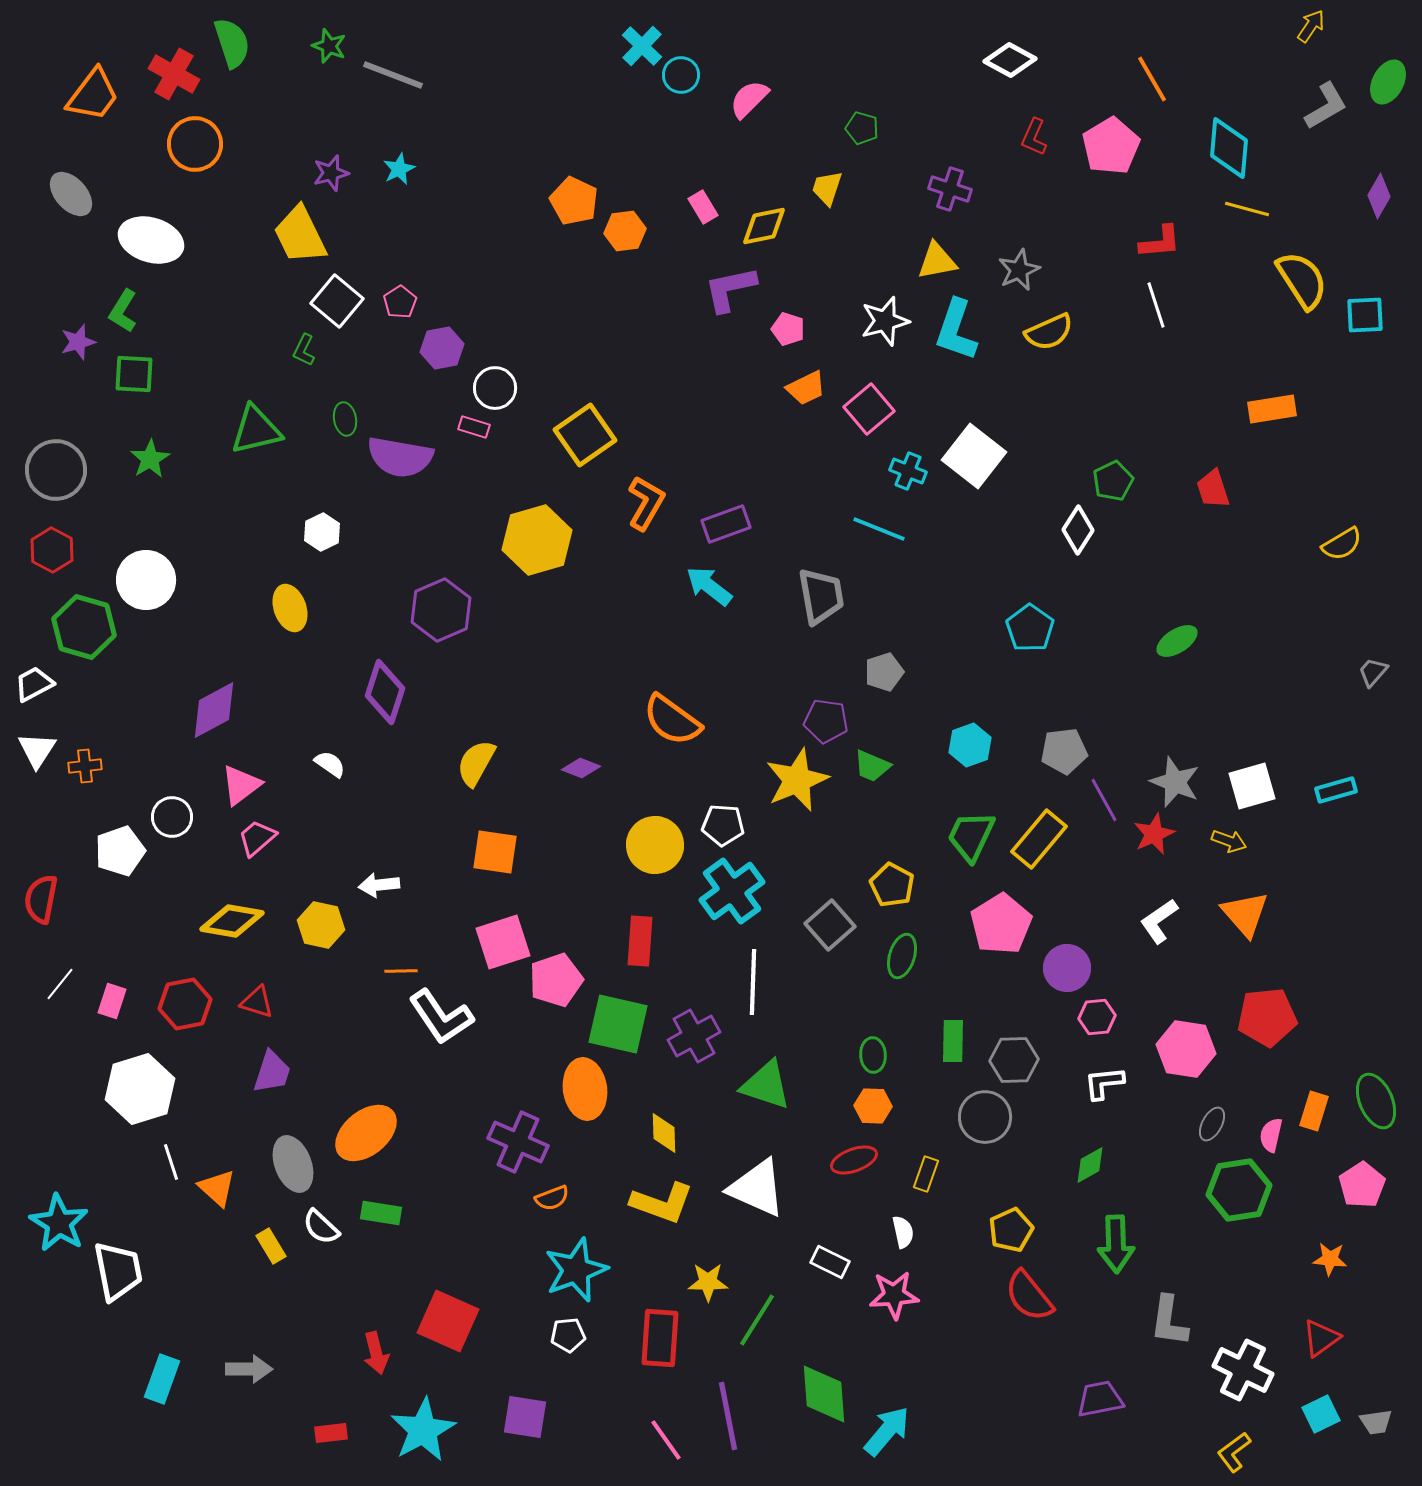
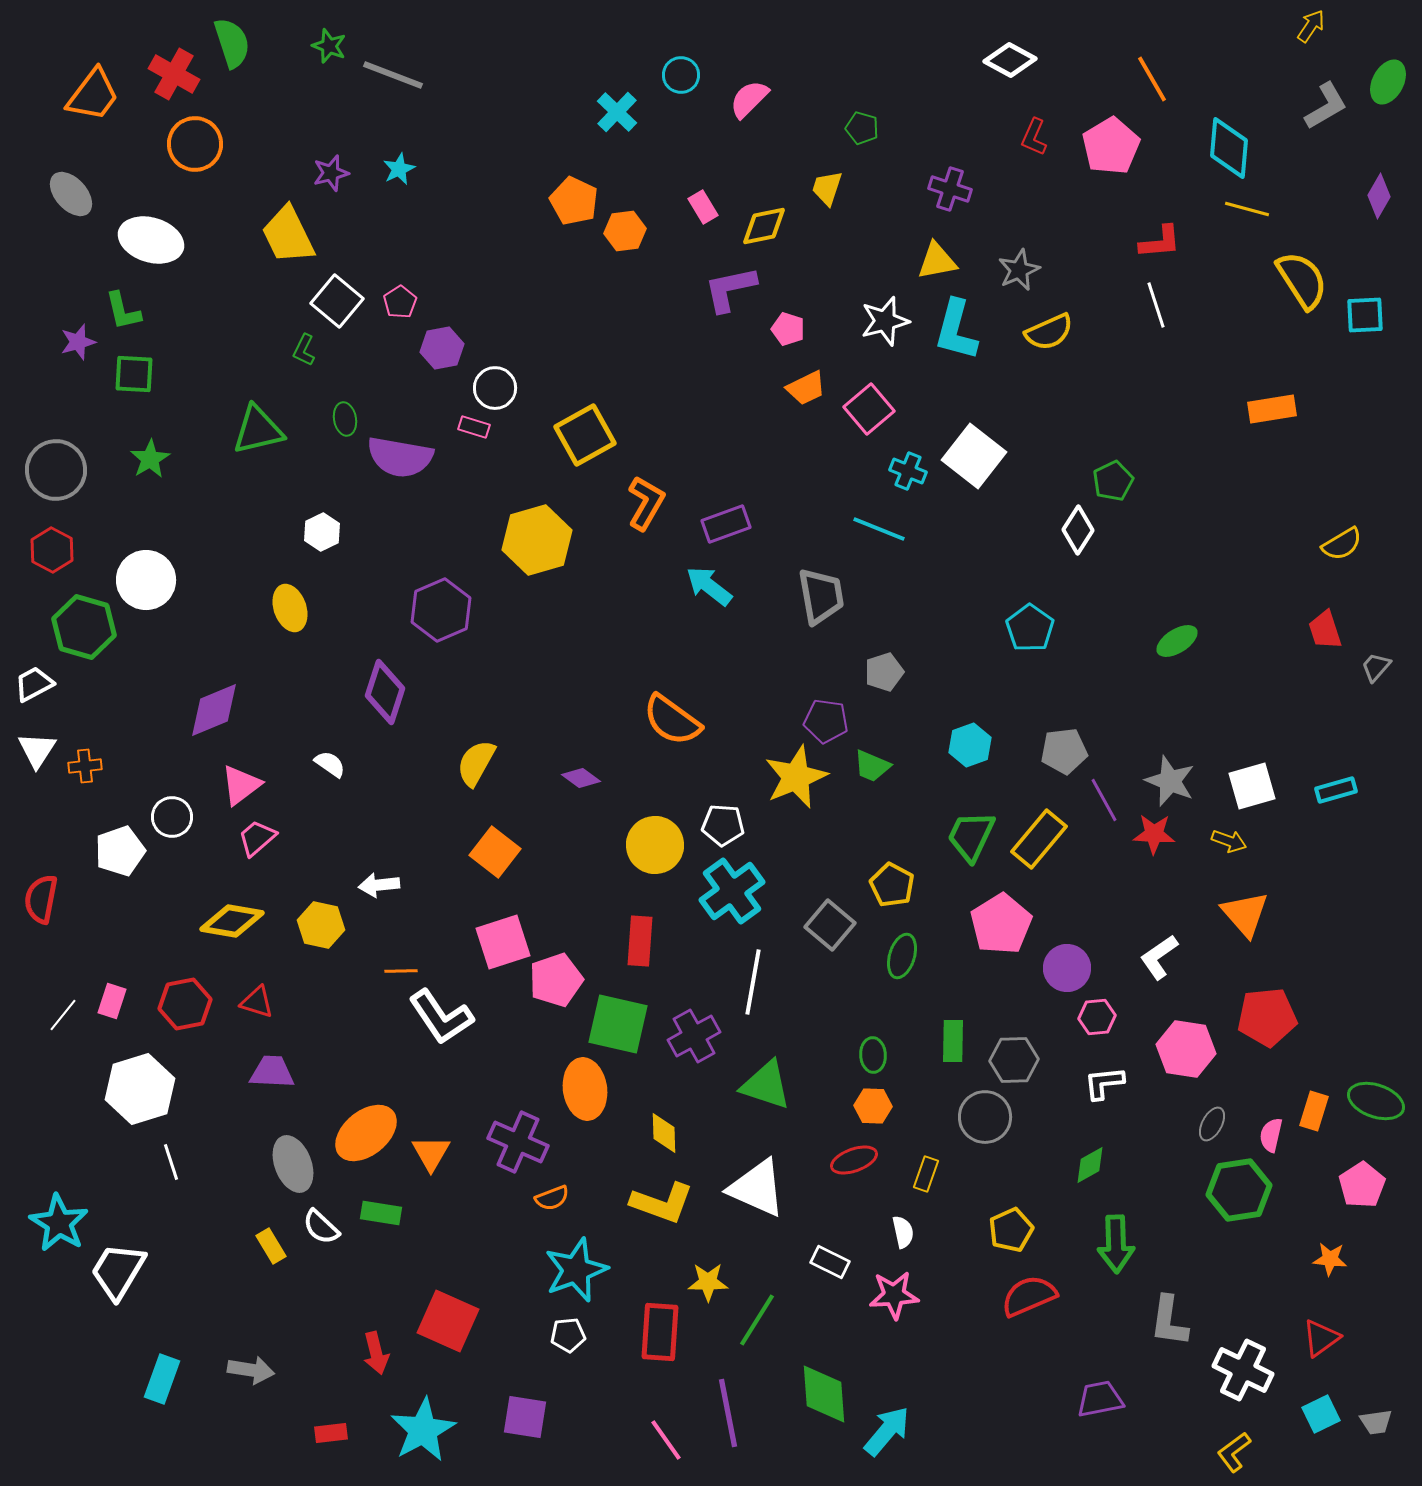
cyan cross at (642, 46): moved 25 px left, 66 px down
yellow trapezoid at (300, 235): moved 12 px left
green L-shape at (123, 311): rotated 45 degrees counterclockwise
cyan L-shape at (956, 330): rotated 4 degrees counterclockwise
green triangle at (256, 430): moved 2 px right
yellow square at (585, 435): rotated 6 degrees clockwise
red trapezoid at (1213, 489): moved 112 px right, 141 px down
gray trapezoid at (1373, 672): moved 3 px right, 5 px up
purple diamond at (214, 710): rotated 6 degrees clockwise
purple diamond at (581, 768): moved 10 px down; rotated 15 degrees clockwise
yellow star at (797, 780): moved 1 px left, 3 px up
gray star at (1175, 782): moved 5 px left, 1 px up
red star at (1154, 834): rotated 27 degrees clockwise
orange square at (495, 852): rotated 30 degrees clockwise
white L-shape at (1159, 921): moved 36 px down
gray square at (830, 925): rotated 9 degrees counterclockwise
white line at (753, 982): rotated 8 degrees clockwise
white line at (60, 984): moved 3 px right, 31 px down
purple trapezoid at (272, 1072): rotated 105 degrees counterclockwise
green ellipse at (1376, 1101): rotated 48 degrees counterclockwise
orange triangle at (217, 1188): moved 214 px right, 35 px up; rotated 18 degrees clockwise
white trapezoid at (118, 1271): rotated 138 degrees counterclockwise
red semicircle at (1029, 1296): rotated 106 degrees clockwise
red rectangle at (660, 1338): moved 6 px up
gray arrow at (249, 1369): moved 2 px right, 1 px down; rotated 9 degrees clockwise
purple line at (728, 1416): moved 3 px up
